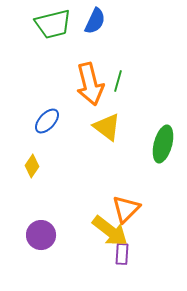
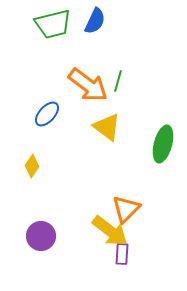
orange arrow: moved 2 px left, 1 px down; rotated 39 degrees counterclockwise
blue ellipse: moved 7 px up
purple circle: moved 1 px down
